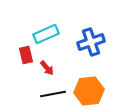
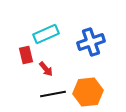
red arrow: moved 1 px left, 1 px down
orange hexagon: moved 1 px left, 1 px down
